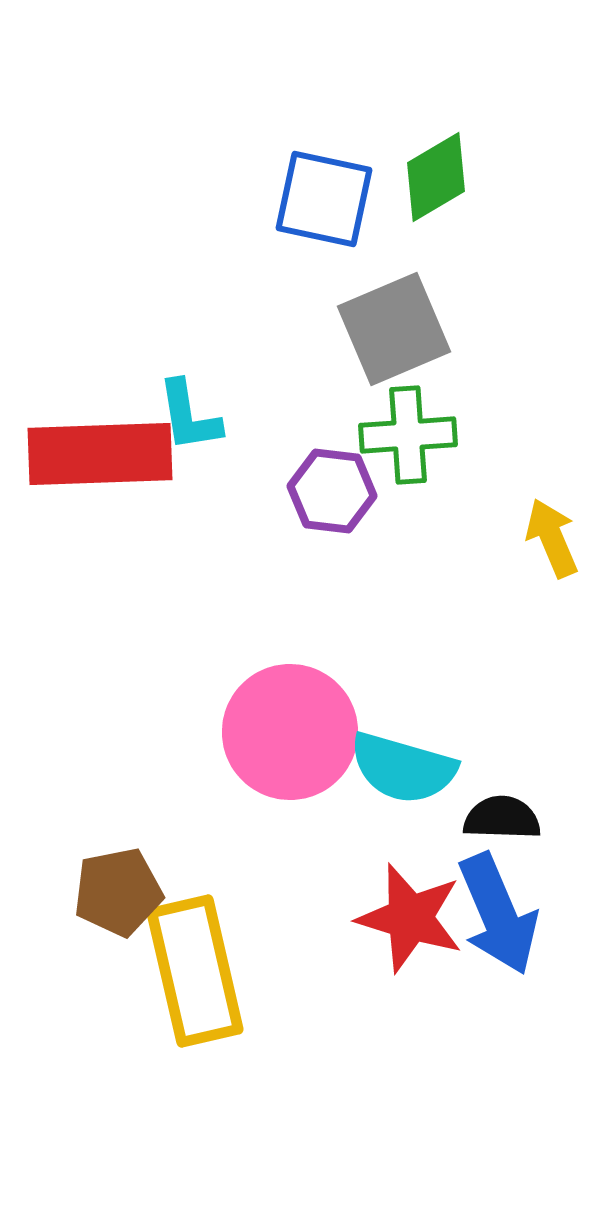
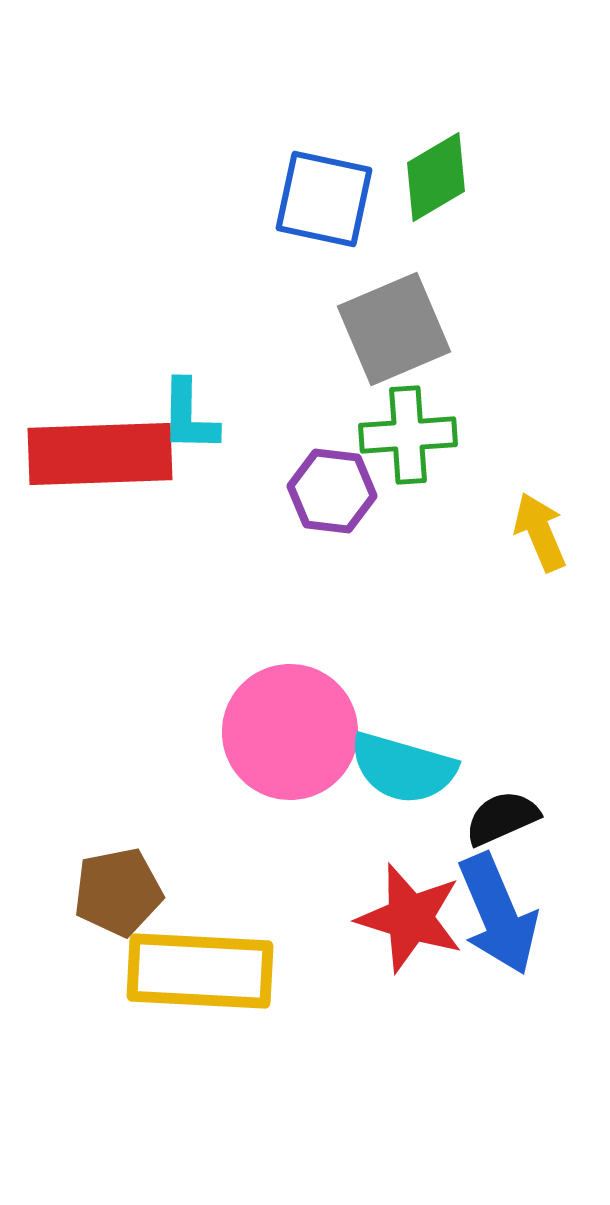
cyan L-shape: rotated 10 degrees clockwise
yellow arrow: moved 12 px left, 6 px up
black semicircle: rotated 26 degrees counterclockwise
yellow rectangle: moved 5 px right; rotated 74 degrees counterclockwise
